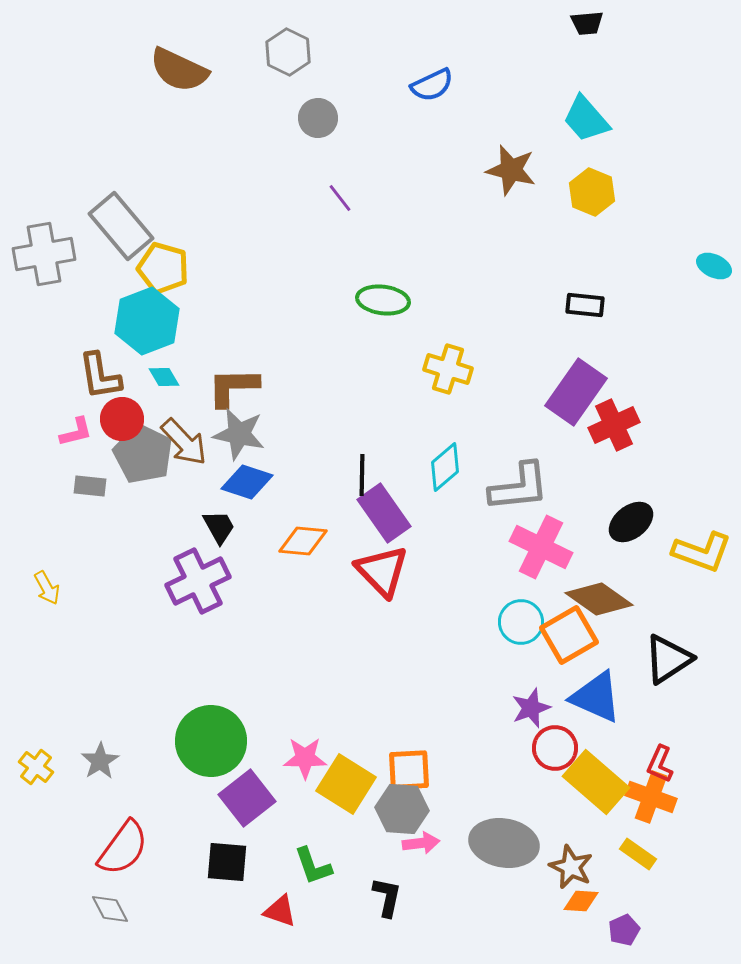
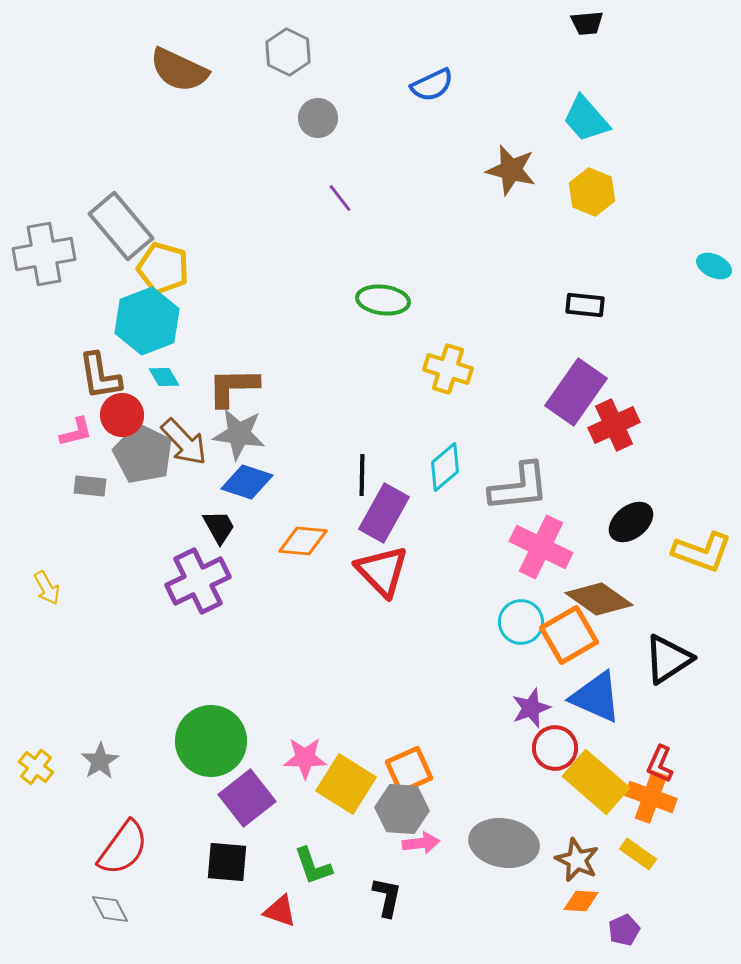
red circle at (122, 419): moved 4 px up
gray star at (239, 434): rotated 4 degrees counterclockwise
purple rectangle at (384, 513): rotated 64 degrees clockwise
orange square at (409, 770): rotated 21 degrees counterclockwise
brown star at (571, 867): moved 6 px right, 7 px up
